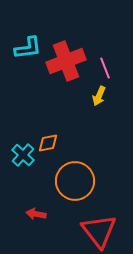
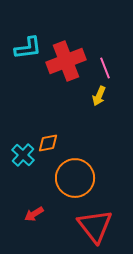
orange circle: moved 3 px up
red arrow: moved 2 px left; rotated 42 degrees counterclockwise
red triangle: moved 4 px left, 5 px up
